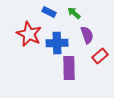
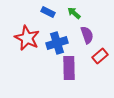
blue rectangle: moved 1 px left
red star: moved 2 px left, 4 px down
blue cross: rotated 15 degrees counterclockwise
